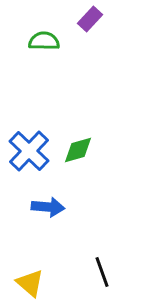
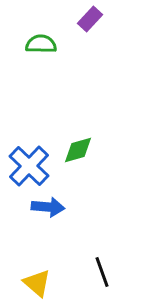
green semicircle: moved 3 px left, 3 px down
blue cross: moved 15 px down
yellow triangle: moved 7 px right
